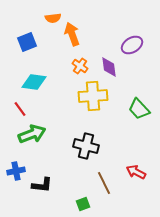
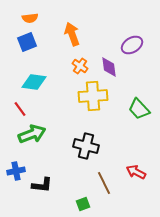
orange semicircle: moved 23 px left
